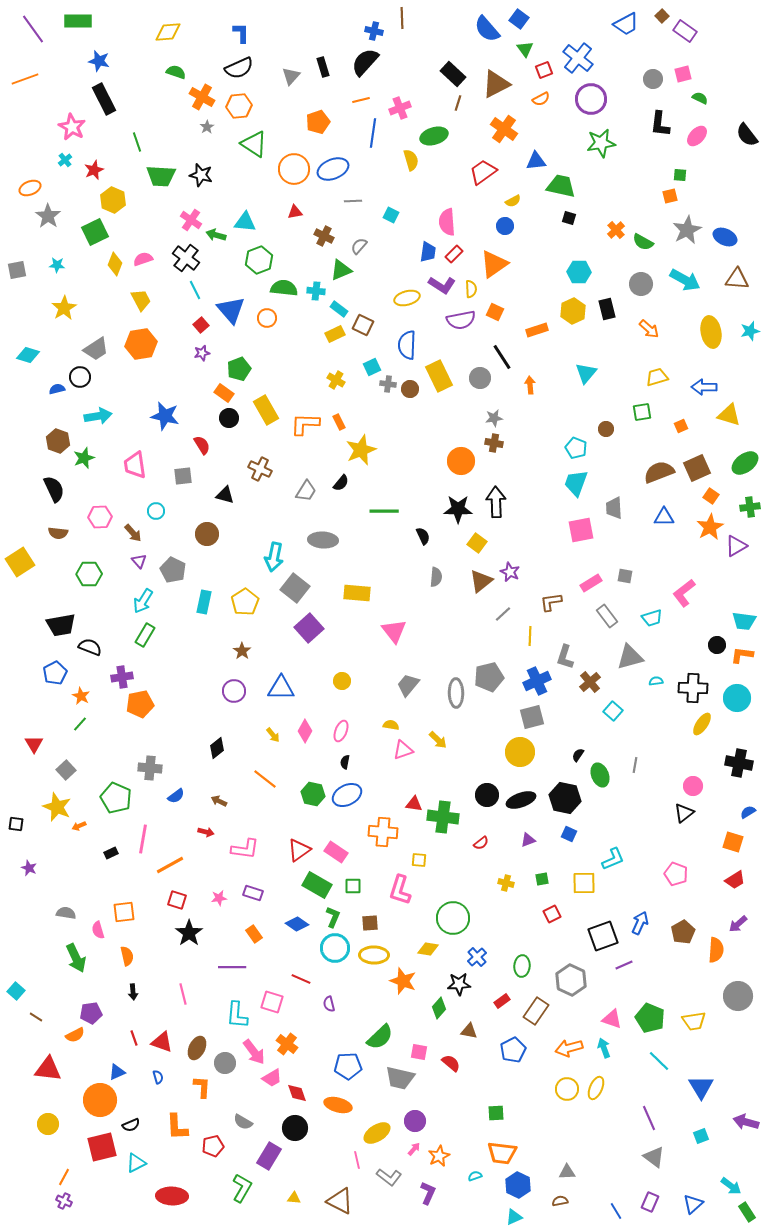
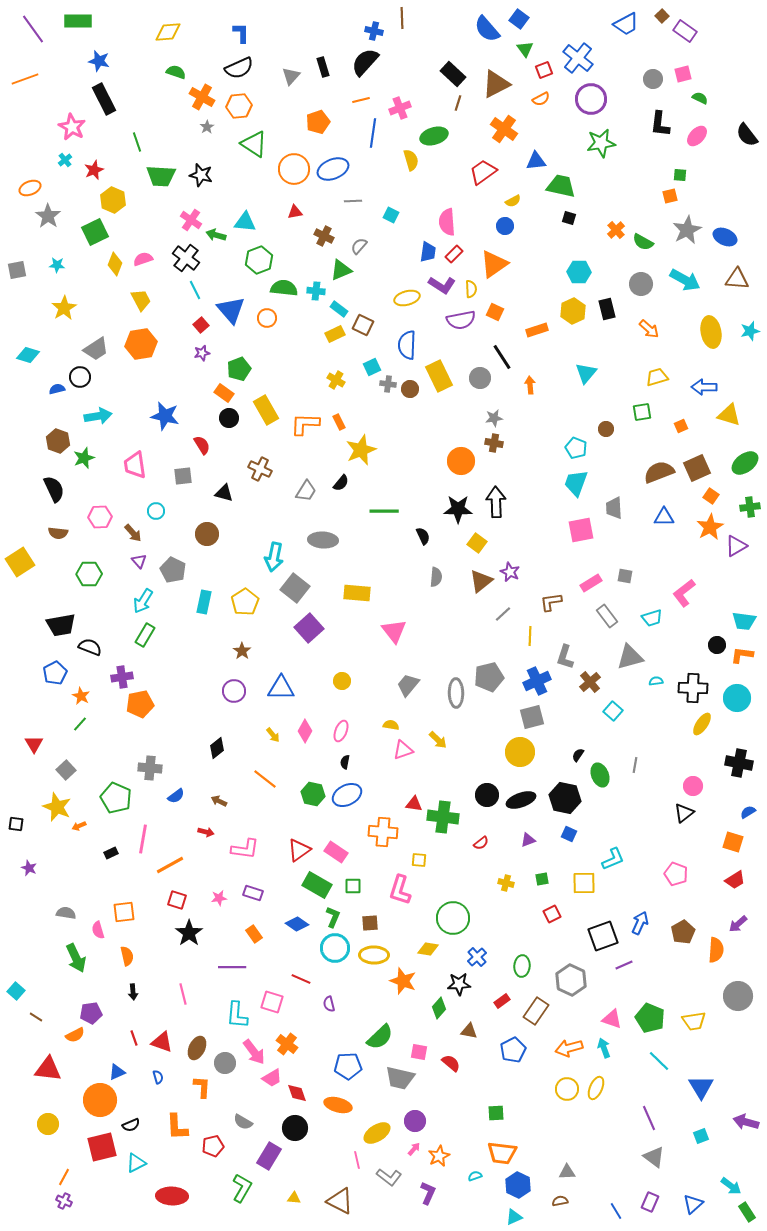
black triangle at (225, 495): moved 1 px left, 2 px up
